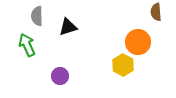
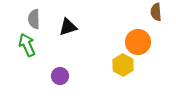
gray semicircle: moved 3 px left, 3 px down
